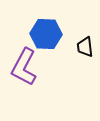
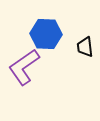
purple L-shape: rotated 27 degrees clockwise
